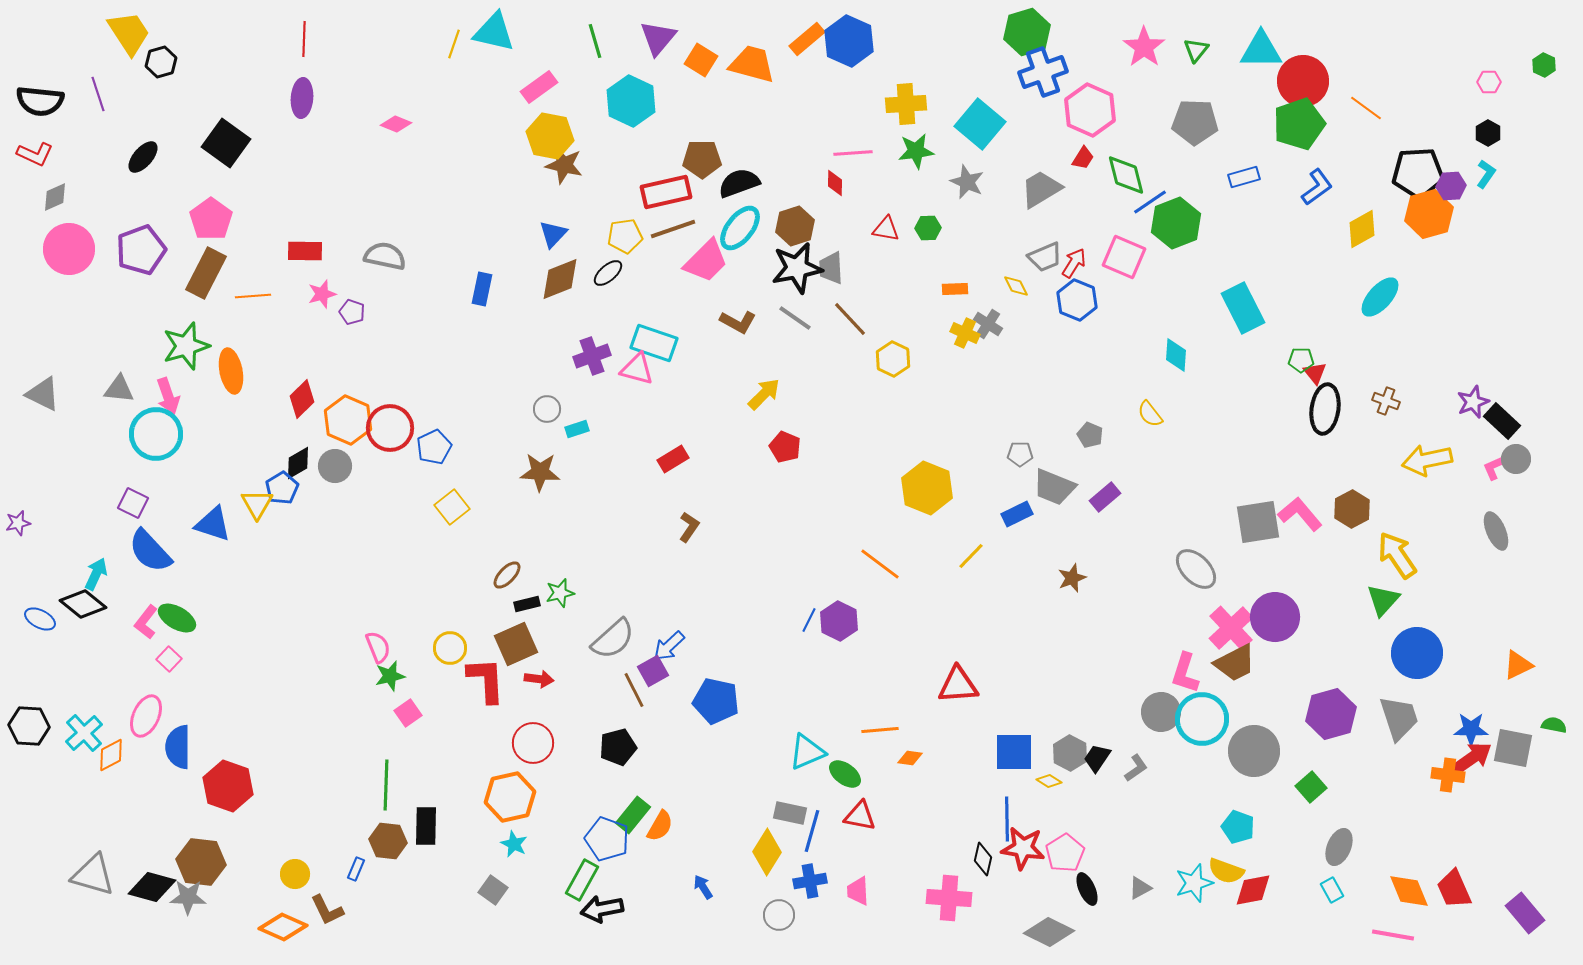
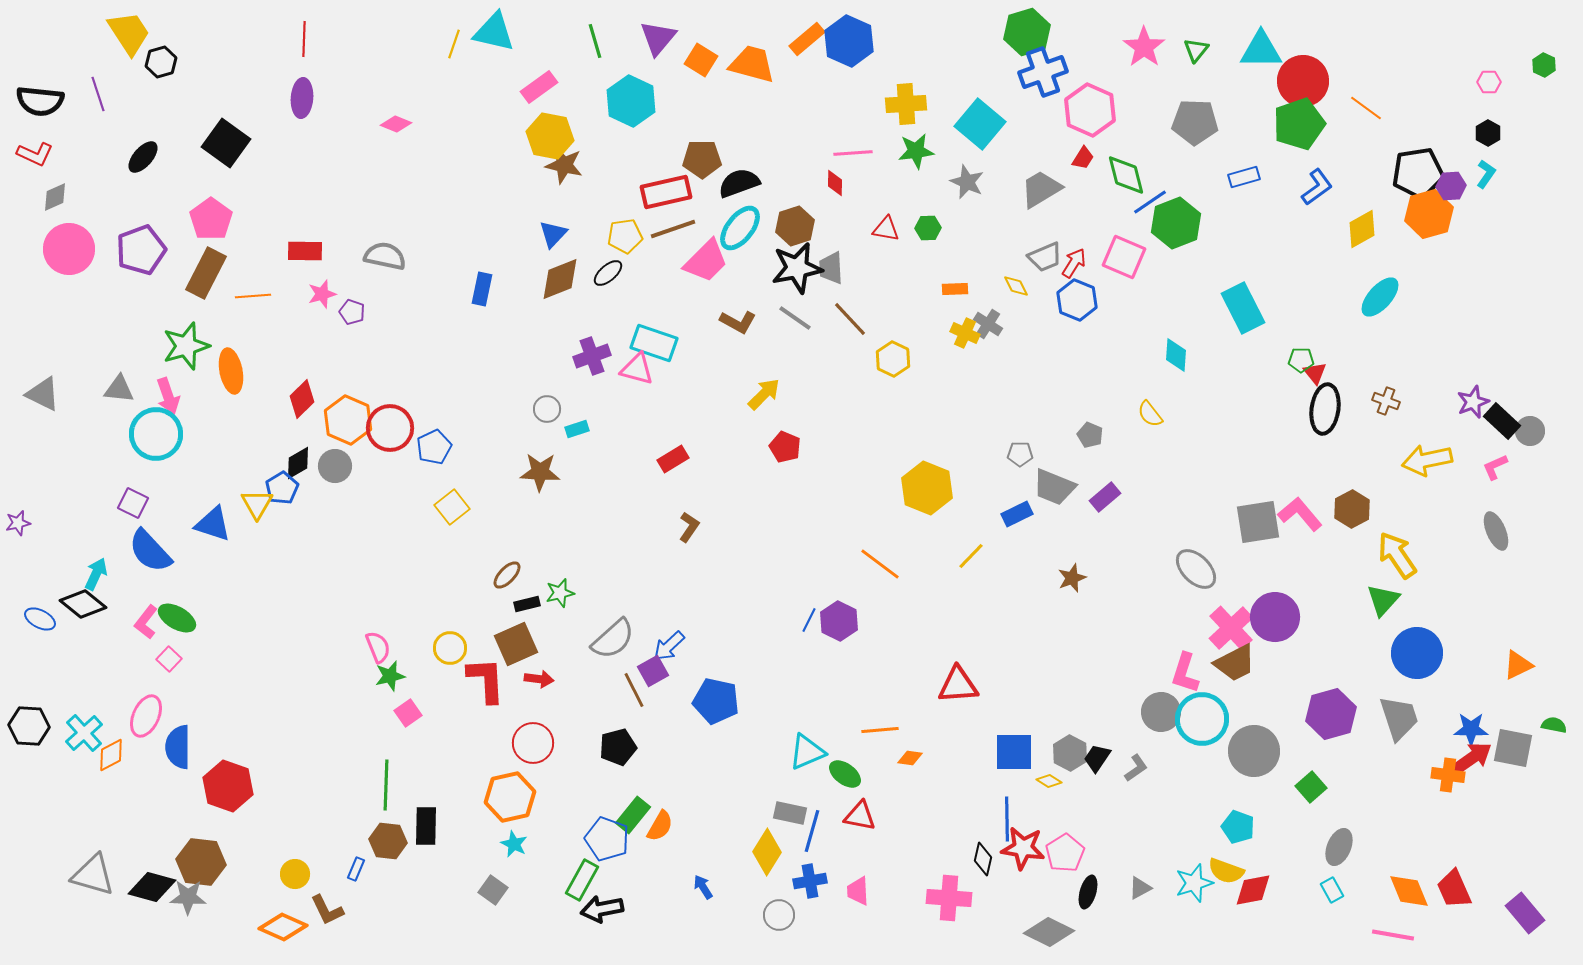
black pentagon at (1418, 173): rotated 6 degrees counterclockwise
gray circle at (1516, 459): moved 14 px right, 28 px up
black ellipse at (1087, 889): moved 1 px right, 3 px down; rotated 40 degrees clockwise
